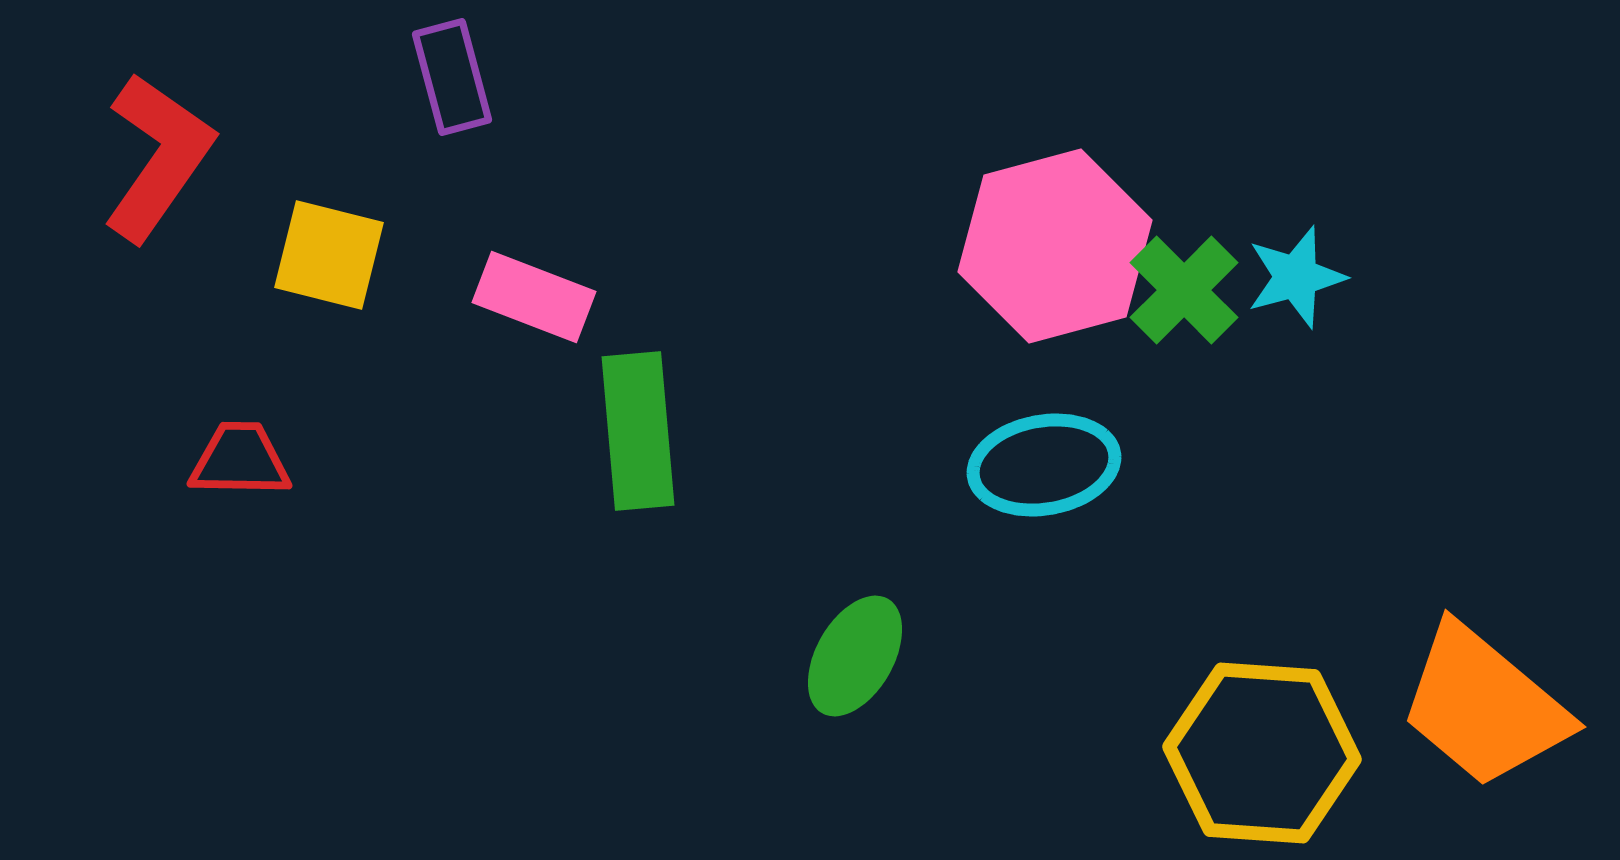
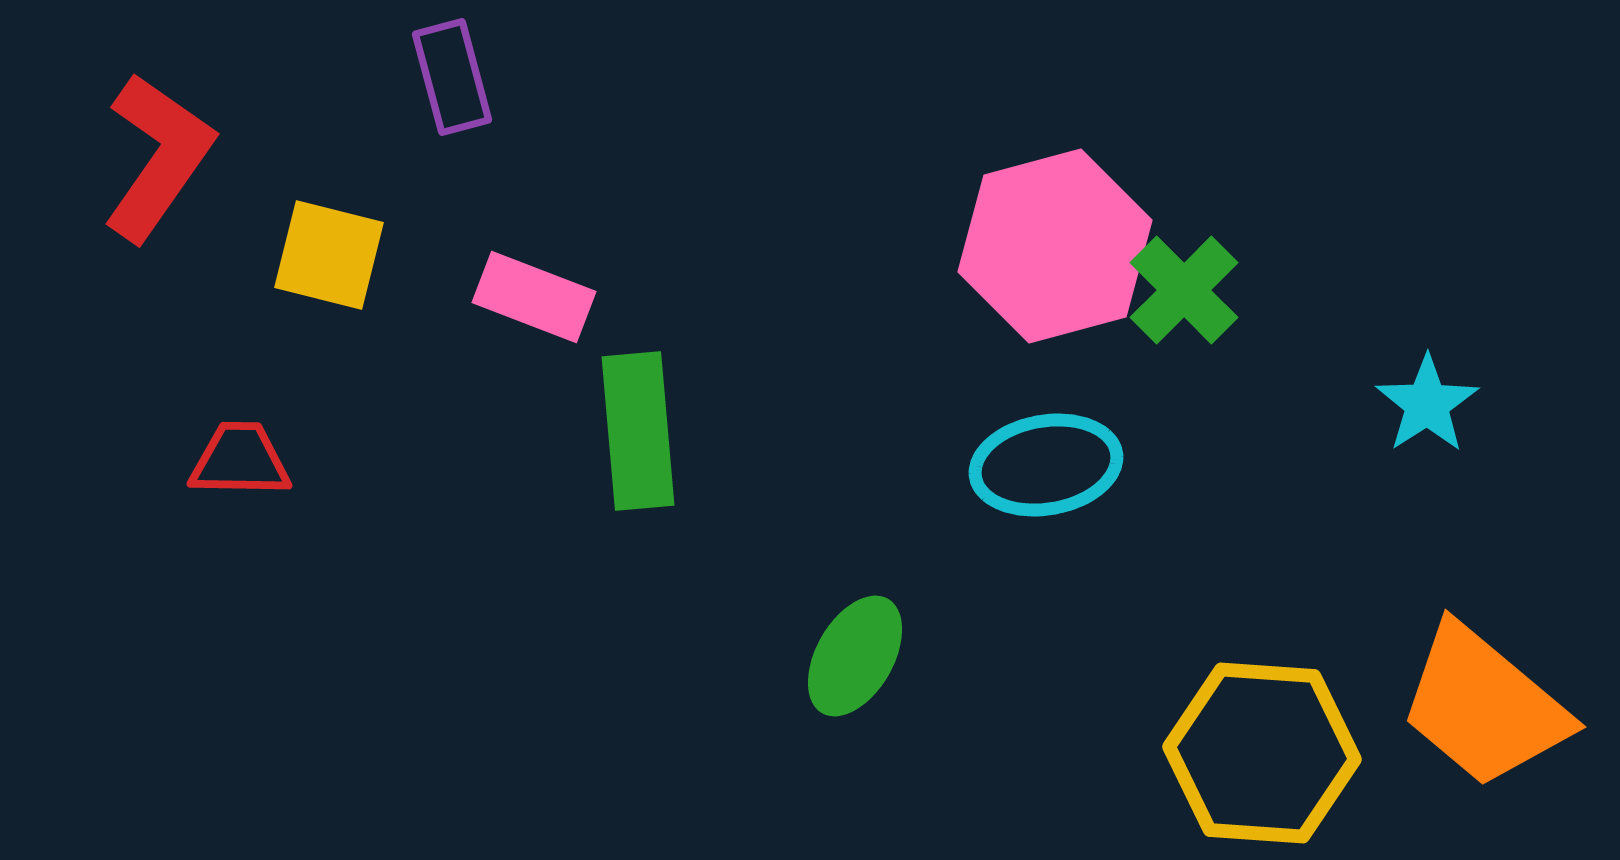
cyan star: moved 131 px right, 127 px down; rotated 18 degrees counterclockwise
cyan ellipse: moved 2 px right
